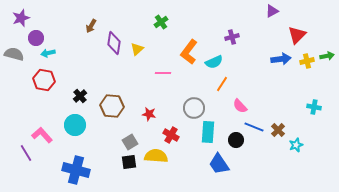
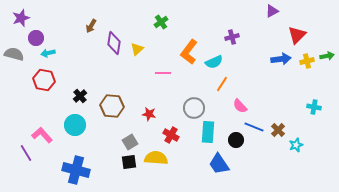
yellow semicircle: moved 2 px down
